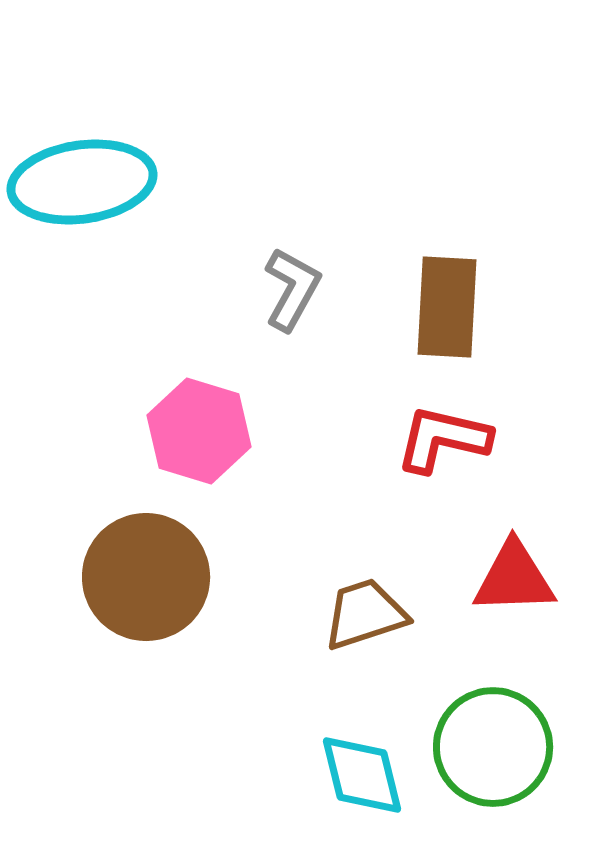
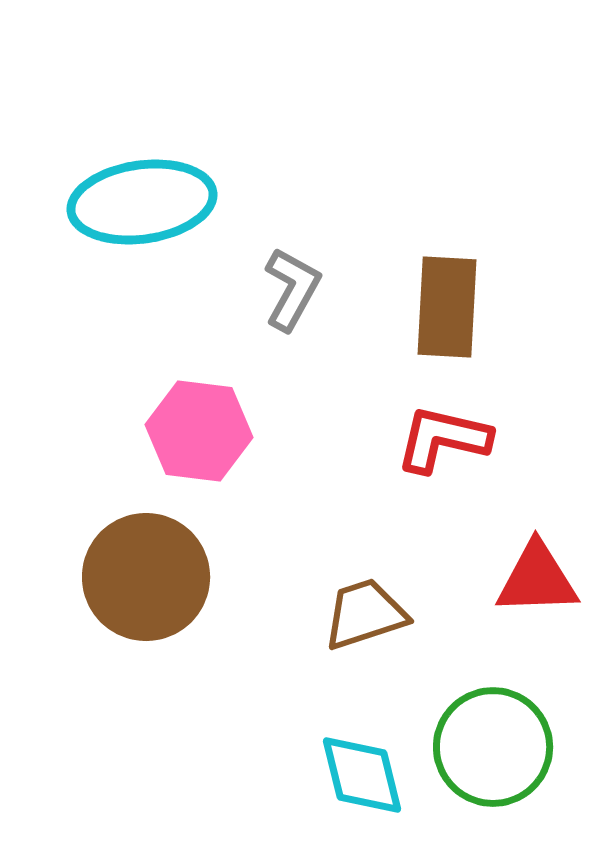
cyan ellipse: moved 60 px right, 20 px down
pink hexagon: rotated 10 degrees counterclockwise
red triangle: moved 23 px right, 1 px down
